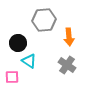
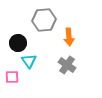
cyan triangle: rotated 21 degrees clockwise
